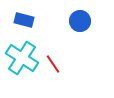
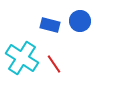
blue rectangle: moved 26 px right, 5 px down
red line: moved 1 px right
